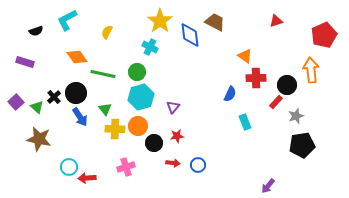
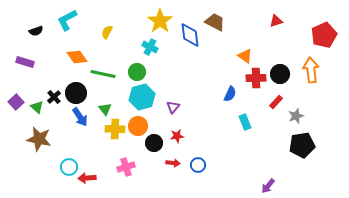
black circle at (287, 85): moved 7 px left, 11 px up
cyan hexagon at (141, 97): moved 1 px right
